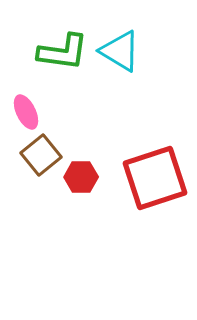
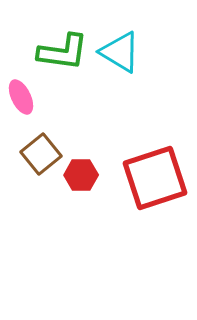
cyan triangle: moved 1 px down
pink ellipse: moved 5 px left, 15 px up
brown square: moved 1 px up
red hexagon: moved 2 px up
